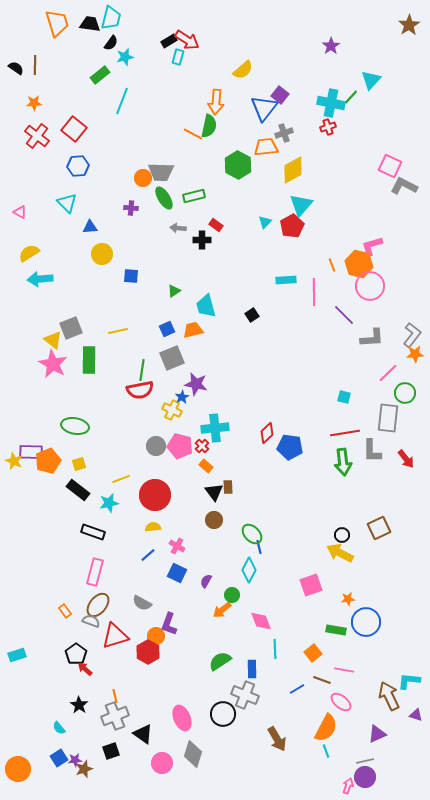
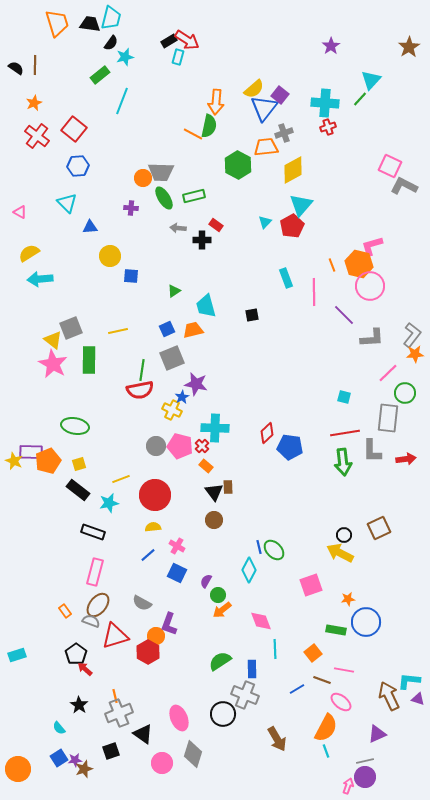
brown star at (409, 25): moved 22 px down
yellow semicircle at (243, 70): moved 11 px right, 19 px down
green line at (351, 97): moved 9 px right, 2 px down
orange star at (34, 103): rotated 21 degrees counterclockwise
cyan cross at (331, 103): moved 6 px left; rotated 8 degrees counterclockwise
yellow circle at (102, 254): moved 8 px right, 2 px down
cyan rectangle at (286, 280): moved 2 px up; rotated 72 degrees clockwise
black square at (252, 315): rotated 24 degrees clockwise
cyan cross at (215, 428): rotated 8 degrees clockwise
red arrow at (406, 459): rotated 60 degrees counterclockwise
green ellipse at (252, 534): moved 22 px right, 16 px down
black circle at (342, 535): moved 2 px right
green circle at (232, 595): moved 14 px left
purple triangle at (416, 715): moved 2 px right, 16 px up
gray cross at (115, 716): moved 4 px right, 3 px up
pink ellipse at (182, 718): moved 3 px left
